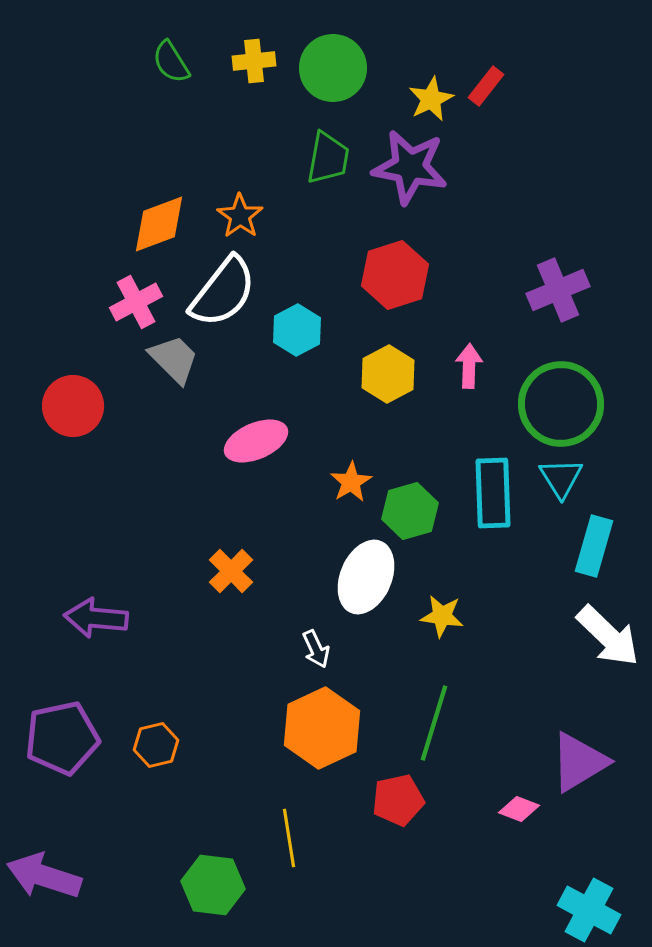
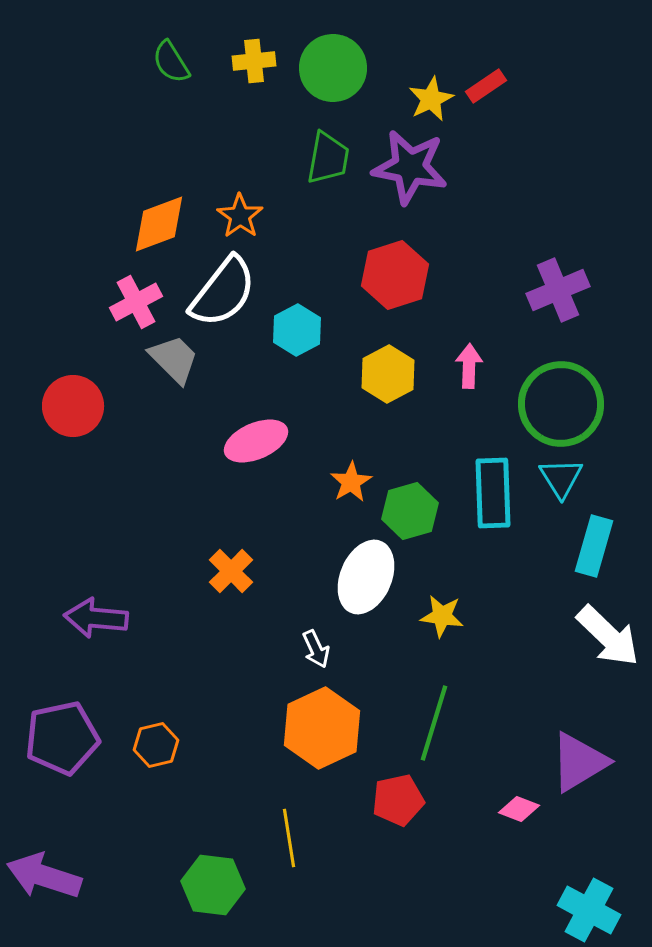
red rectangle at (486, 86): rotated 18 degrees clockwise
